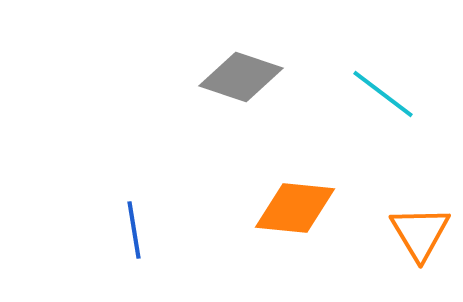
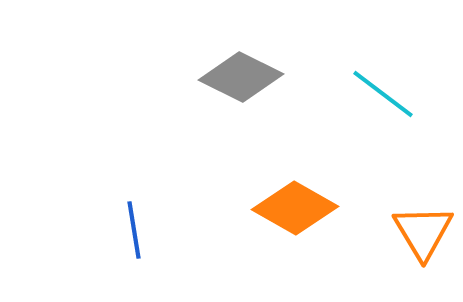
gray diamond: rotated 8 degrees clockwise
orange diamond: rotated 24 degrees clockwise
orange triangle: moved 3 px right, 1 px up
